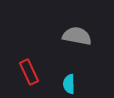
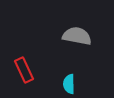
red rectangle: moved 5 px left, 2 px up
